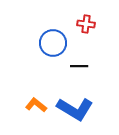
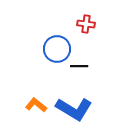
blue circle: moved 4 px right, 6 px down
blue L-shape: moved 1 px left
